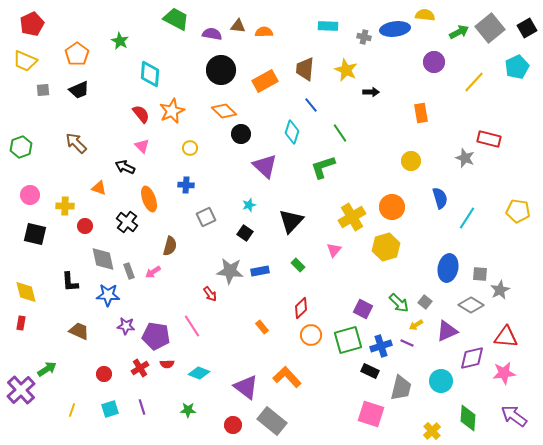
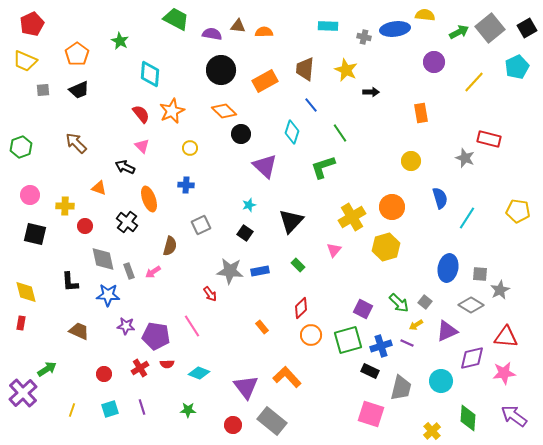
gray square at (206, 217): moved 5 px left, 8 px down
purple triangle at (246, 387): rotated 16 degrees clockwise
purple cross at (21, 390): moved 2 px right, 3 px down
